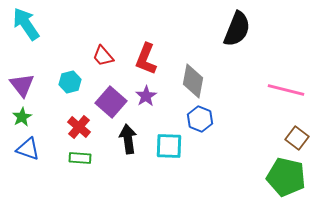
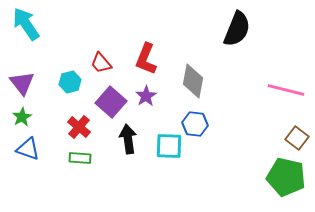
red trapezoid: moved 2 px left, 7 px down
purple triangle: moved 2 px up
blue hexagon: moved 5 px left, 5 px down; rotated 15 degrees counterclockwise
